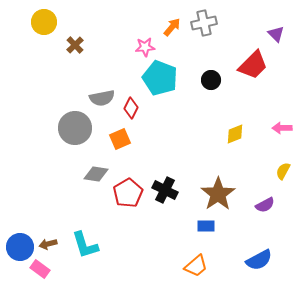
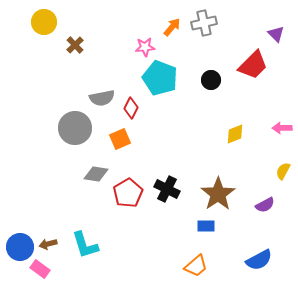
black cross: moved 2 px right, 1 px up
